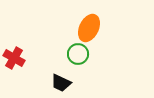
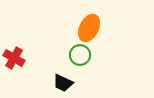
green circle: moved 2 px right, 1 px down
black trapezoid: moved 2 px right
